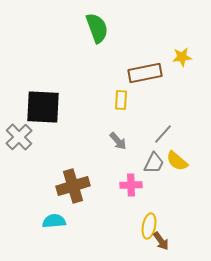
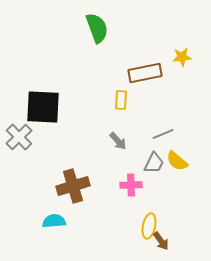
gray line: rotated 25 degrees clockwise
